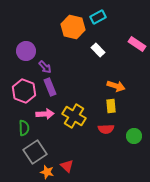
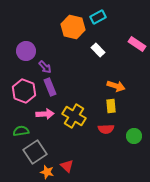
green semicircle: moved 3 px left, 3 px down; rotated 98 degrees counterclockwise
